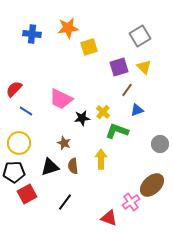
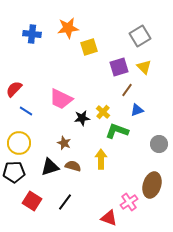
gray circle: moved 1 px left
brown semicircle: rotated 112 degrees clockwise
brown ellipse: rotated 30 degrees counterclockwise
red square: moved 5 px right, 7 px down; rotated 30 degrees counterclockwise
pink cross: moved 2 px left
